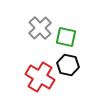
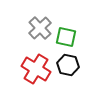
red cross: moved 4 px left, 8 px up
